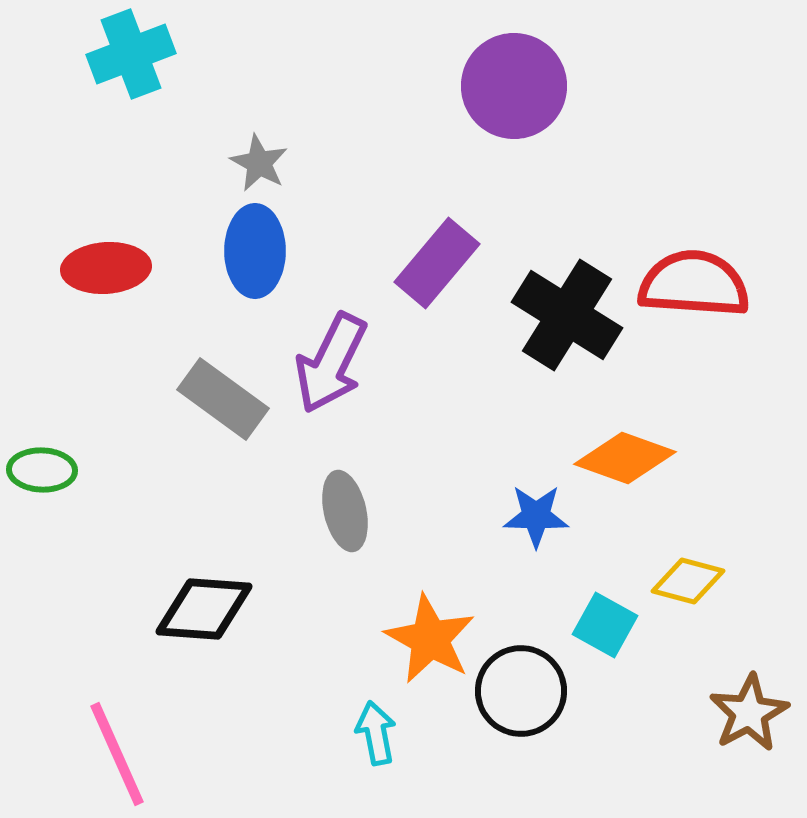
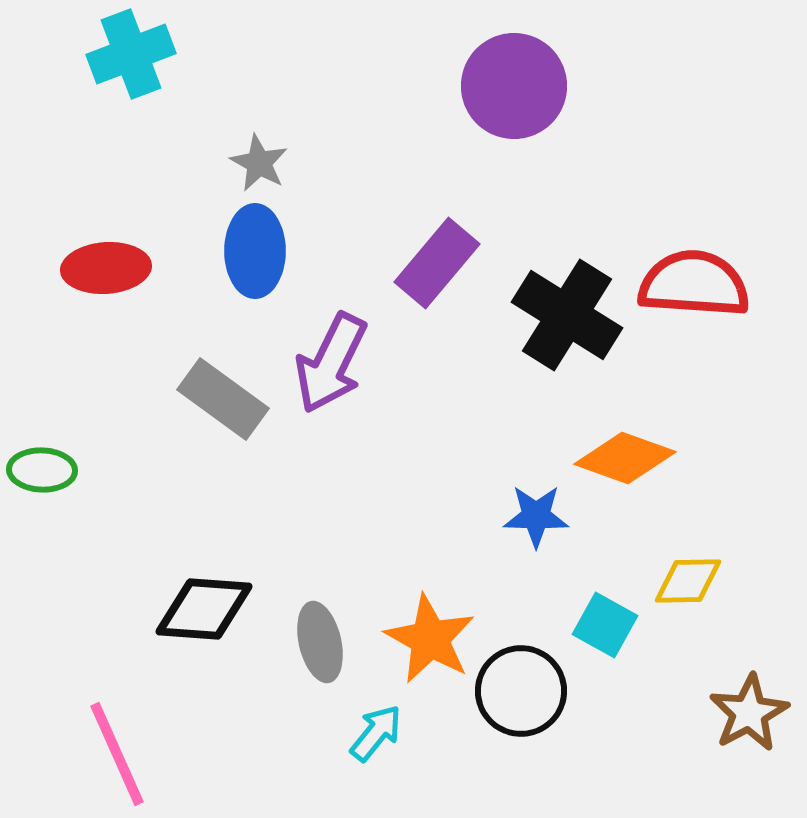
gray ellipse: moved 25 px left, 131 px down
yellow diamond: rotated 16 degrees counterclockwise
cyan arrow: rotated 50 degrees clockwise
